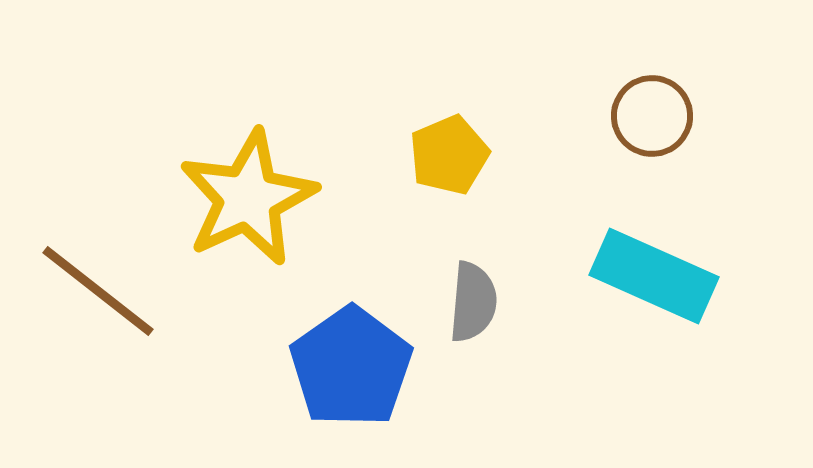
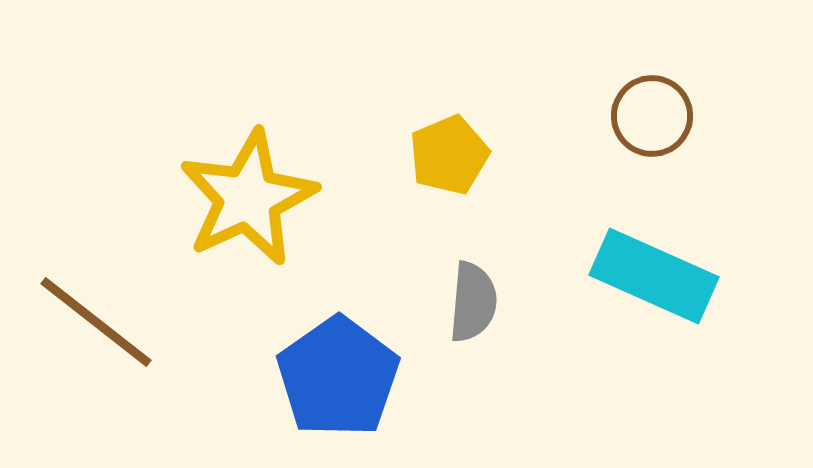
brown line: moved 2 px left, 31 px down
blue pentagon: moved 13 px left, 10 px down
